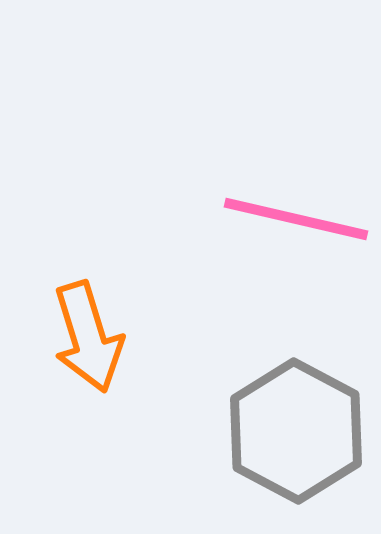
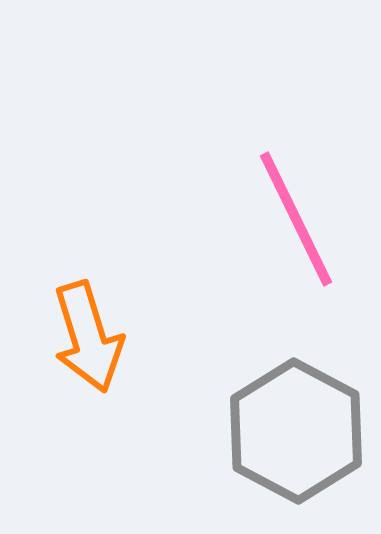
pink line: rotated 51 degrees clockwise
